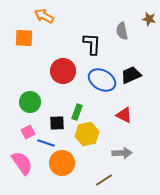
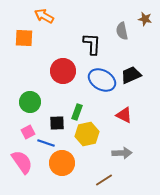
brown star: moved 4 px left
pink semicircle: moved 1 px up
